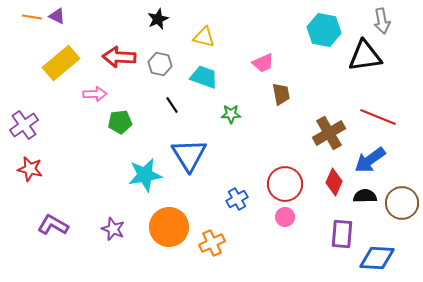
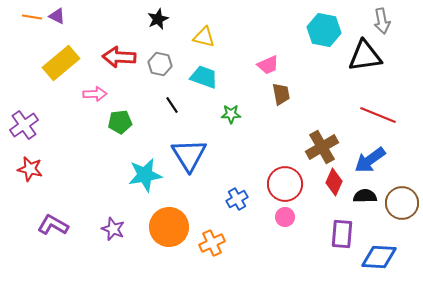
pink trapezoid: moved 5 px right, 2 px down
red line: moved 2 px up
brown cross: moved 7 px left, 14 px down
blue diamond: moved 2 px right, 1 px up
